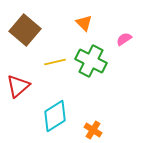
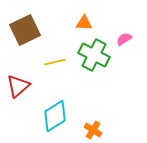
orange triangle: rotated 42 degrees counterclockwise
brown square: rotated 24 degrees clockwise
green cross: moved 3 px right, 6 px up
